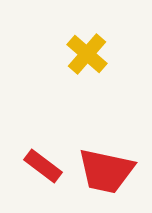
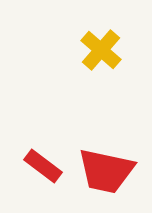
yellow cross: moved 14 px right, 4 px up
